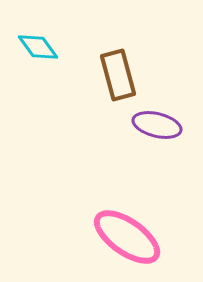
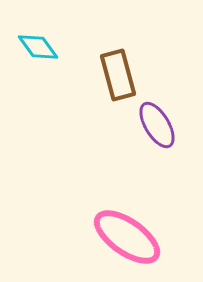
purple ellipse: rotated 45 degrees clockwise
